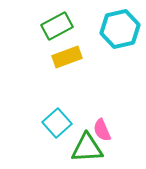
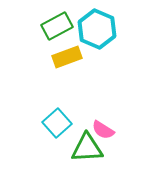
cyan hexagon: moved 23 px left; rotated 24 degrees counterclockwise
pink semicircle: moved 1 px right; rotated 35 degrees counterclockwise
